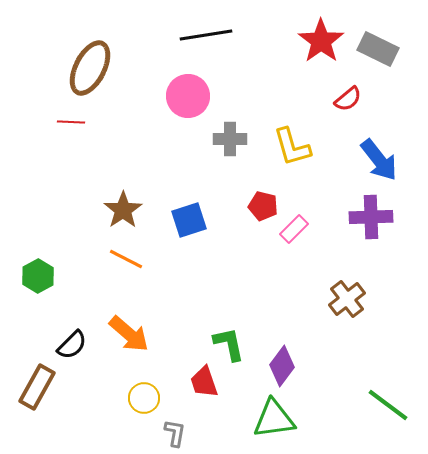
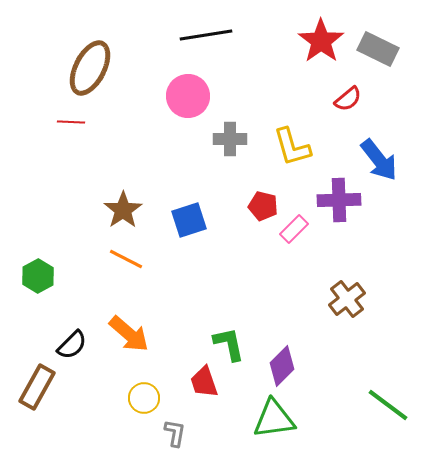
purple cross: moved 32 px left, 17 px up
purple diamond: rotated 9 degrees clockwise
